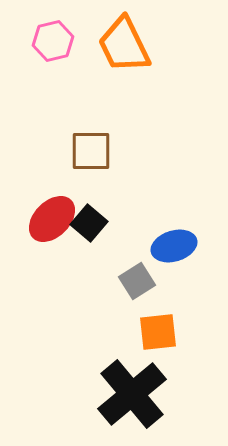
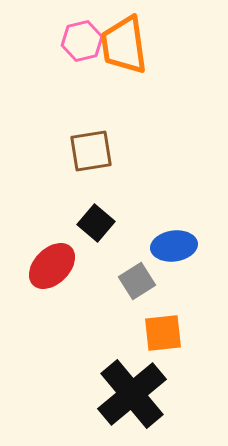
pink hexagon: moved 29 px right
orange trapezoid: rotated 18 degrees clockwise
brown square: rotated 9 degrees counterclockwise
red ellipse: moved 47 px down
black square: moved 7 px right
blue ellipse: rotated 9 degrees clockwise
orange square: moved 5 px right, 1 px down
